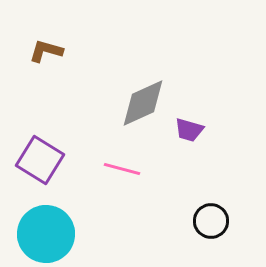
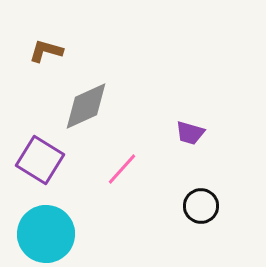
gray diamond: moved 57 px left, 3 px down
purple trapezoid: moved 1 px right, 3 px down
pink line: rotated 63 degrees counterclockwise
black circle: moved 10 px left, 15 px up
